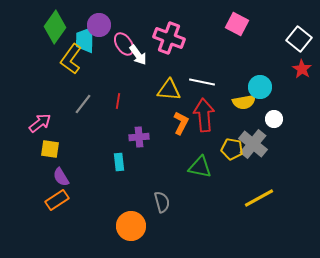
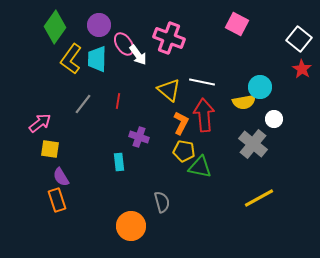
cyan trapezoid: moved 12 px right, 19 px down
yellow triangle: rotated 35 degrees clockwise
purple cross: rotated 24 degrees clockwise
yellow pentagon: moved 48 px left, 2 px down
orange rectangle: rotated 75 degrees counterclockwise
